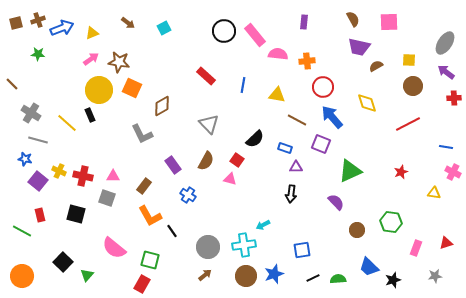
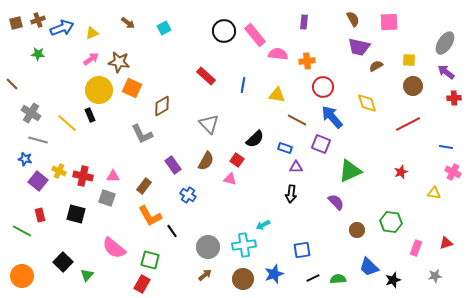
brown circle at (246, 276): moved 3 px left, 3 px down
